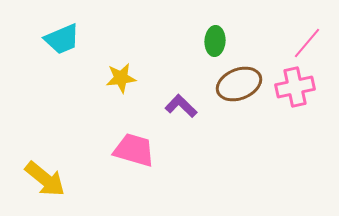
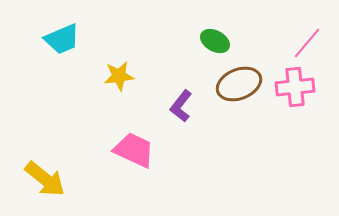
green ellipse: rotated 64 degrees counterclockwise
yellow star: moved 2 px left, 2 px up
pink cross: rotated 6 degrees clockwise
purple L-shape: rotated 96 degrees counterclockwise
pink trapezoid: rotated 9 degrees clockwise
